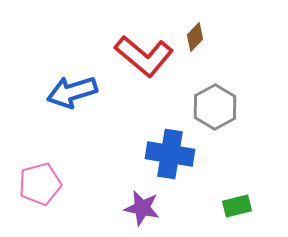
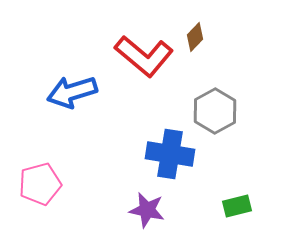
gray hexagon: moved 4 px down
purple star: moved 5 px right, 2 px down
